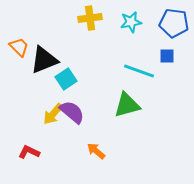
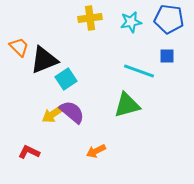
blue pentagon: moved 5 px left, 4 px up
yellow arrow: rotated 15 degrees clockwise
orange arrow: rotated 66 degrees counterclockwise
